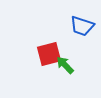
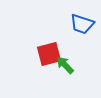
blue trapezoid: moved 2 px up
